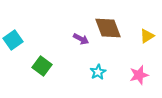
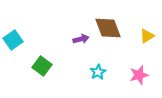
purple arrow: rotated 42 degrees counterclockwise
